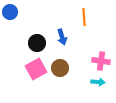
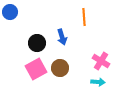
pink cross: rotated 24 degrees clockwise
